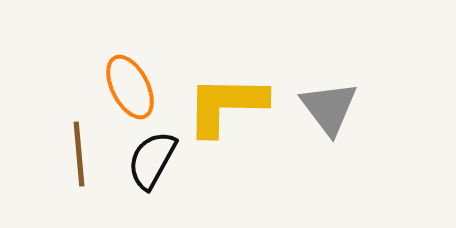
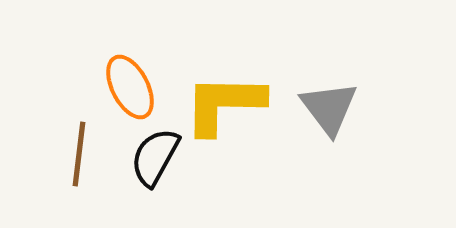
yellow L-shape: moved 2 px left, 1 px up
brown line: rotated 12 degrees clockwise
black semicircle: moved 3 px right, 3 px up
